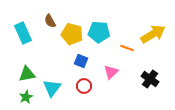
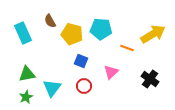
cyan pentagon: moved 2 px right, 3 px up
